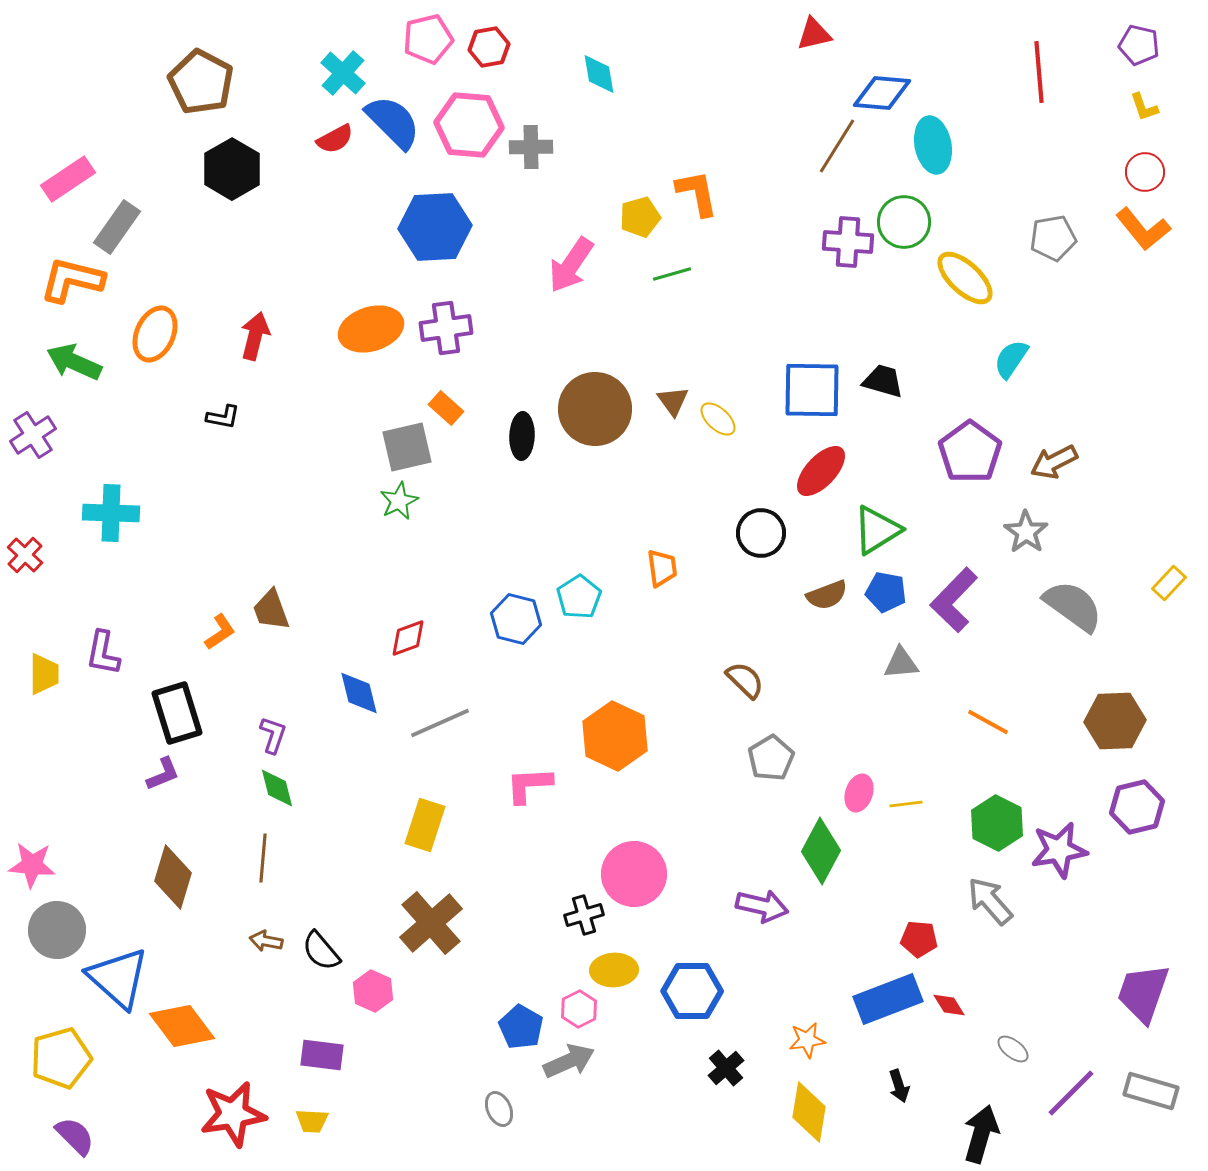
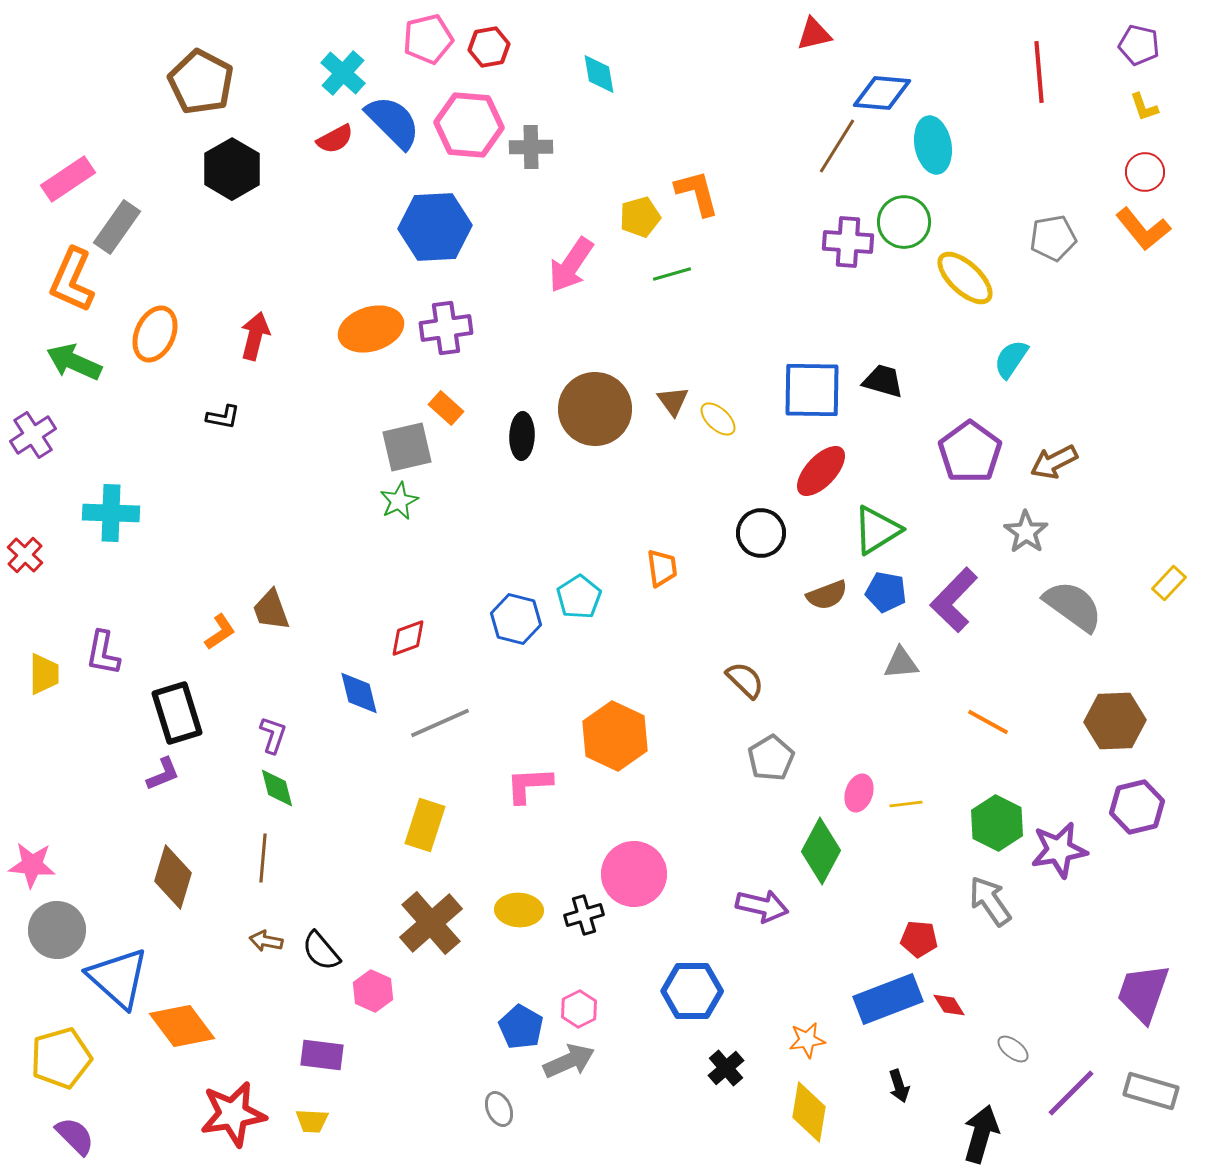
orange L-shape at (697, 193): rotated 4 degrees counterclockwise
orange L-shape at (72, 280): rotated 80 degrees counterclockwise
gray arrow at (990, 901): rotated 6 degrees clockwise
yellow ellipse at (614, 970): moved 95 px left, 60 px up; rotated 6 degrees clockwise
